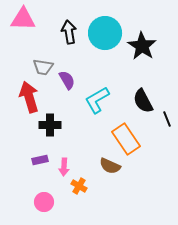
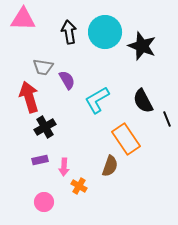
cyan circle: moved 1 px up
black star: rotated 12 degrees counterclockwise
black cross: moved 5 px left, 2 px down; rotated 30 degrees counterclockwise
brown semicircle: rotated 95 degrees counterclockwise
